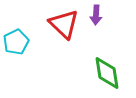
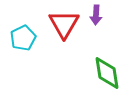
red triangle: rotated 16 degrees clockwise
cyan pentagon: moved 7 px right, 4 px up
